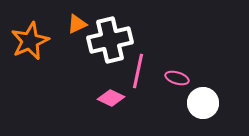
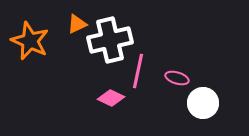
orange star: rotated 24 degrees counterclockwise
